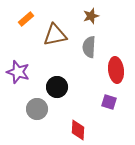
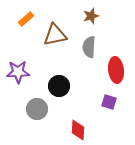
purple star: rotated 20 degrees counterclockwise
black circle: moved 2 px right, 1 px up
